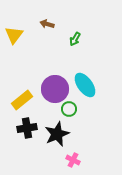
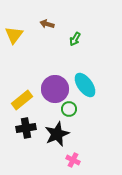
black cross: moved 1 px left
